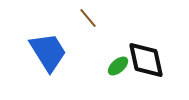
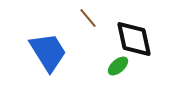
black diamond: moved 12 px left, 21 px up
